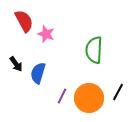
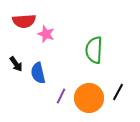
red semicircle: rotated 115 degrees clockwise
blue semicircle: rotated 30 degrees counterclockwise
purple line: moved 1 px left
